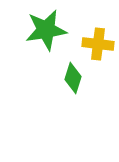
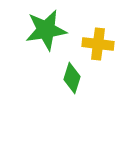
green diamond: moved 1 px left
